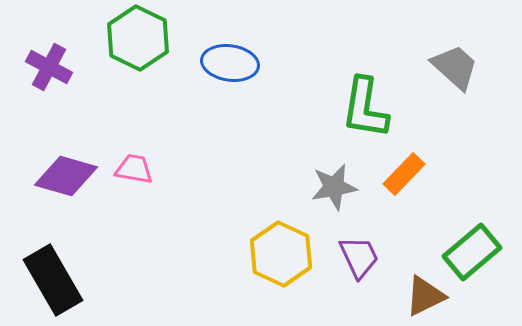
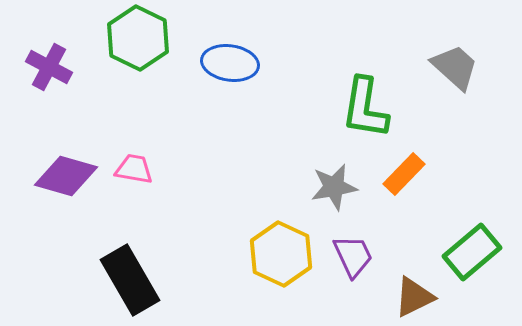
purple trapezoid: moved 6 px left, 1 px up
black rectangle: moved 77 px right
brown triangle: moved 11 px left, 1 px down
